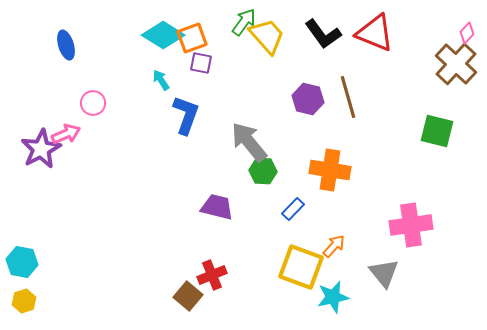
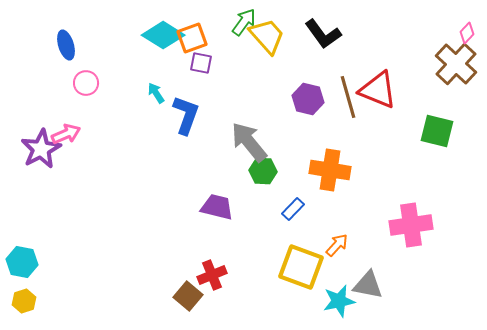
red triangle: moved 3 px right, 57 px down
cyan arrow: moved 5 px left, 13 px down
pink circle: moved 7 px left, 20 px up
orange arrow: moved 3 px right, 1 px up
gray triangle: moved 16 px left, 12 px down; rotated 40 degrees counterclockwise
cyan star: moved 6 px right, 4 px down
